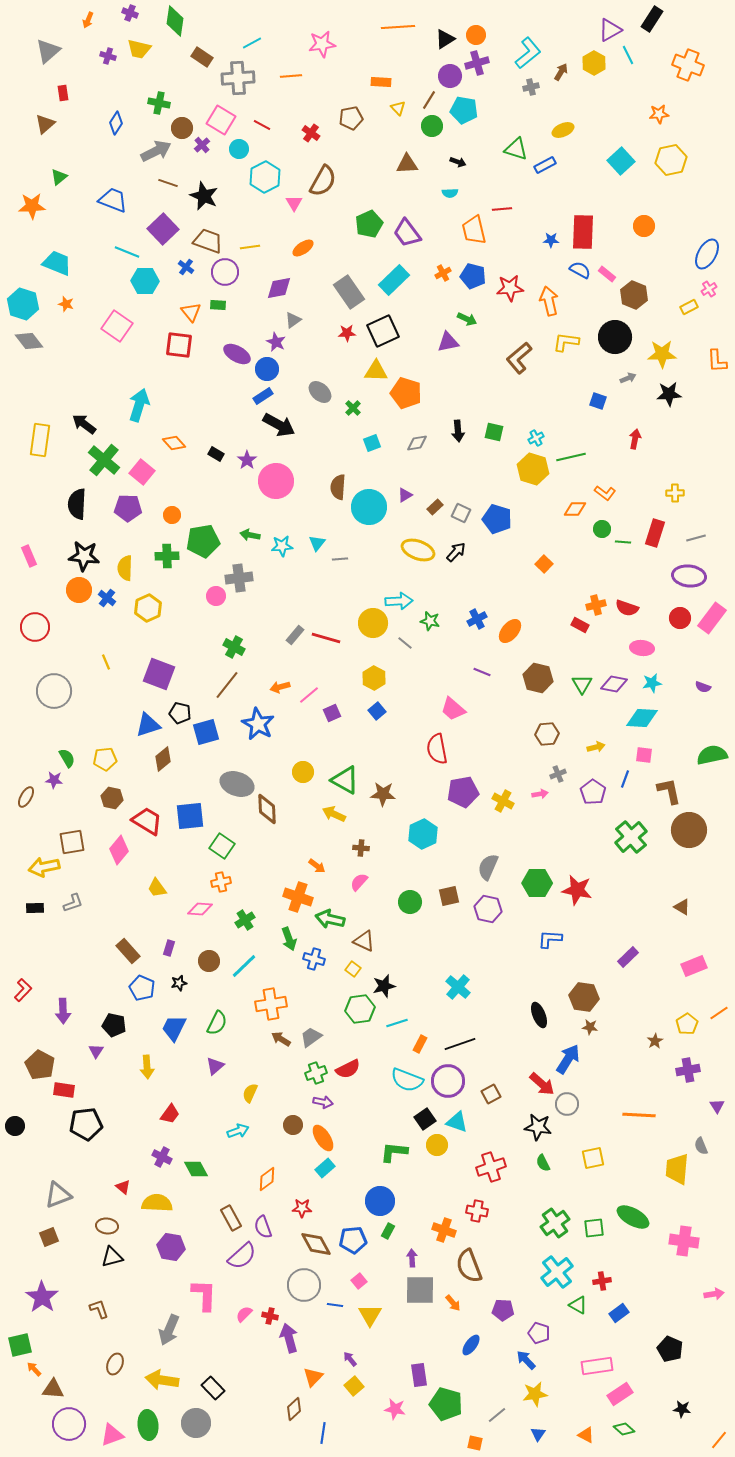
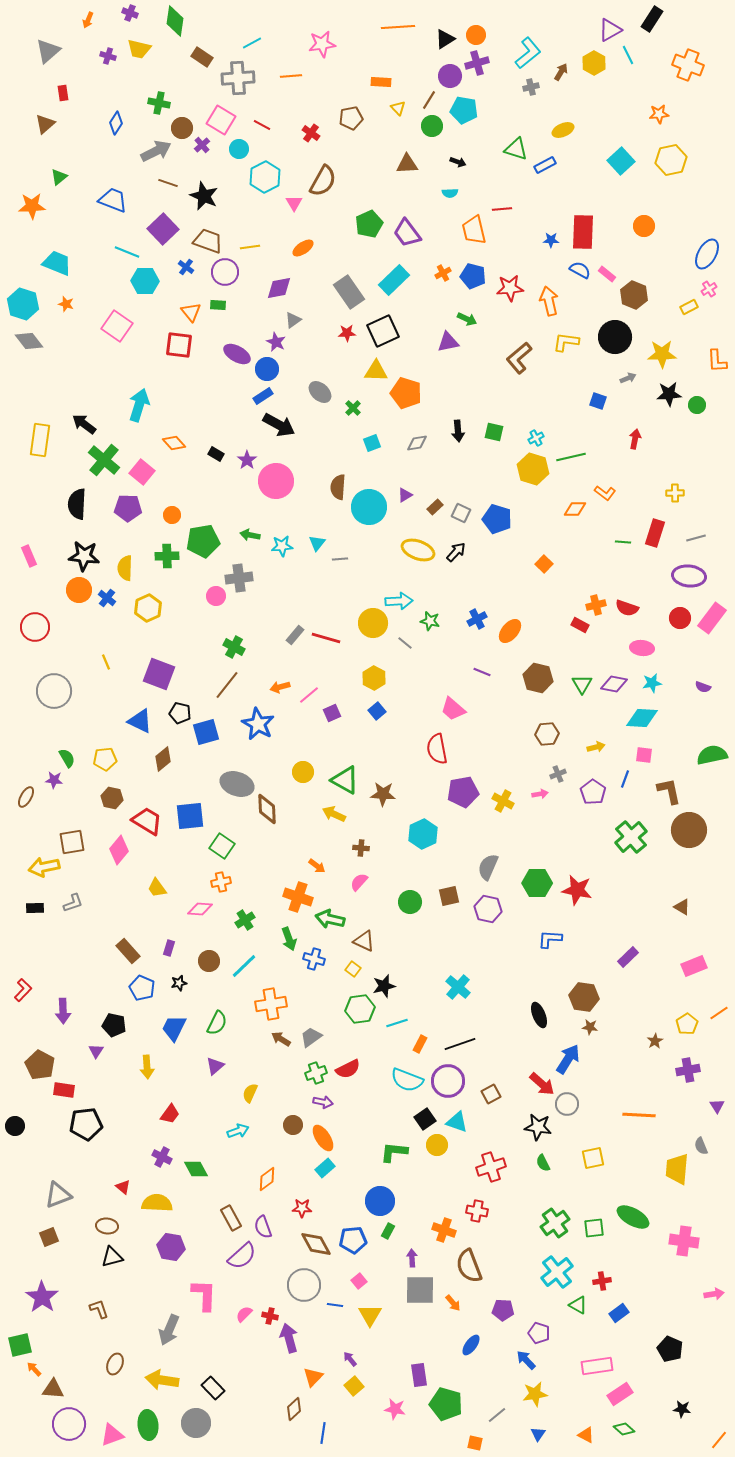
green circle at (602, 529): moved 95 px right, 124 px up
blue triangle at (148, 725): moved 8 px left, 4 px up; rotated 44 degrees clockwise
